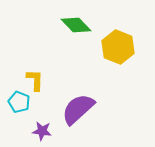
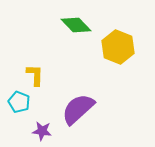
yellow L-shape: moved 5 px up
